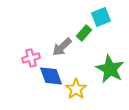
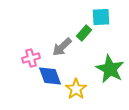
cyan square: rotated 18 degrees clockwise
blue diamond: moved 1 px left
